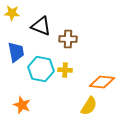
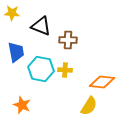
brown cross: moved 1 px down
